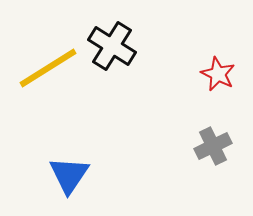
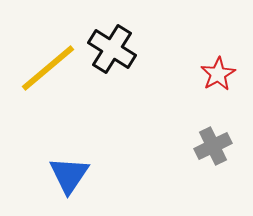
black cross: moved 3 px down
yellow line: rotated 8 degrees counterclockwise
red star: rotated 16 degrees clockwise
